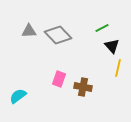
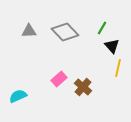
green line: rotated 32 degrees counterclockwise
gray diamond: moved 7 px right, 3 px up
pink rectangle: rotated 28 degrees clockwise
brown cross: rotated 30 degrees clockwise
cyan semicircle: rotated 12 degrees clockwise
